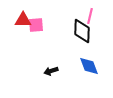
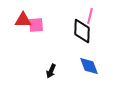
black arrow: rotated 48 degrees counterclockwise
